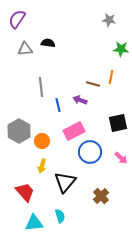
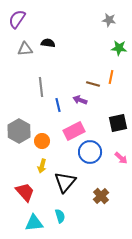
green star: moved 2 px left, 1 px up
